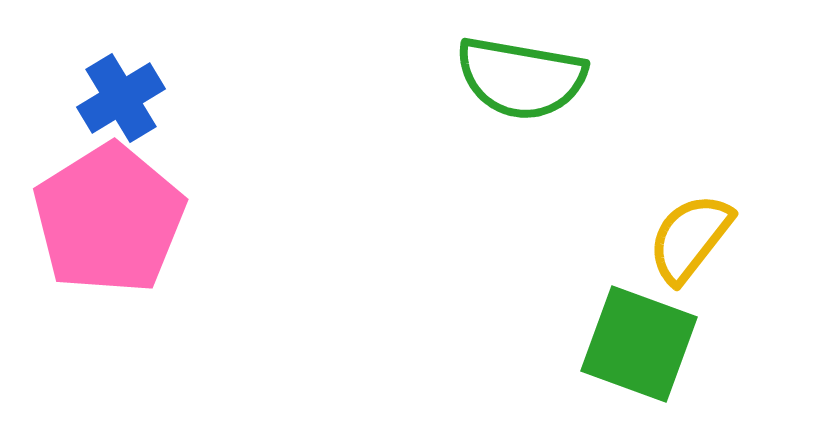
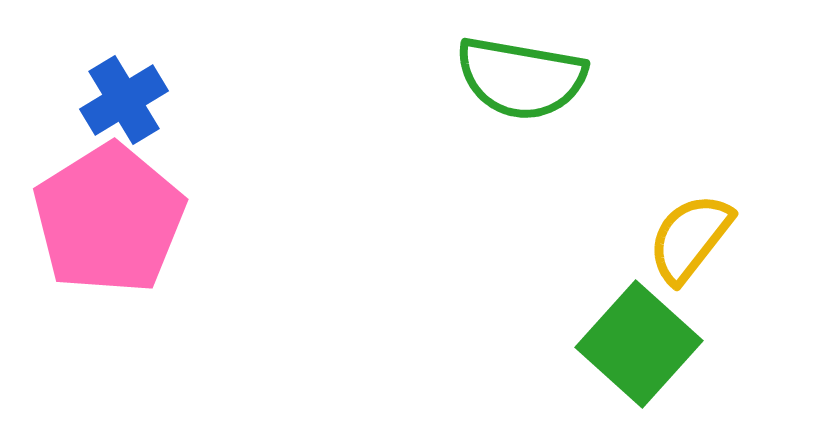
blue cross: moved 3 px right, 2 px down
green square: rotated 22 degrees clockwise
